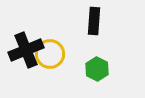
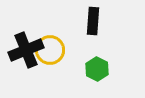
black rectangle: moved 1 px left
yellow circle: moved 4 px up
